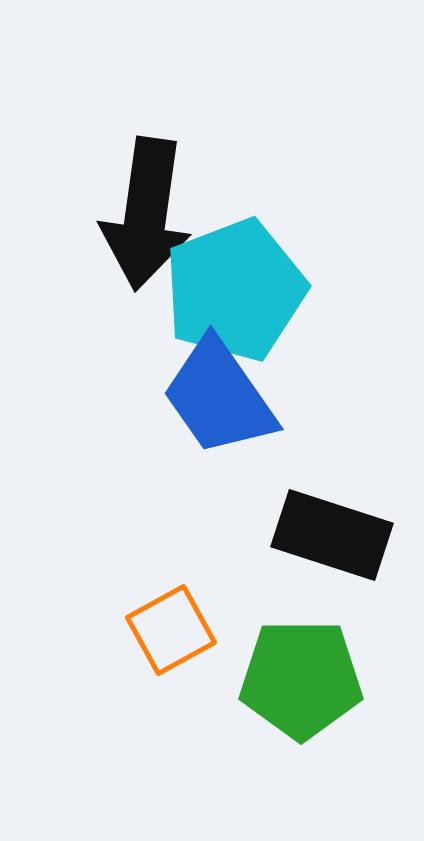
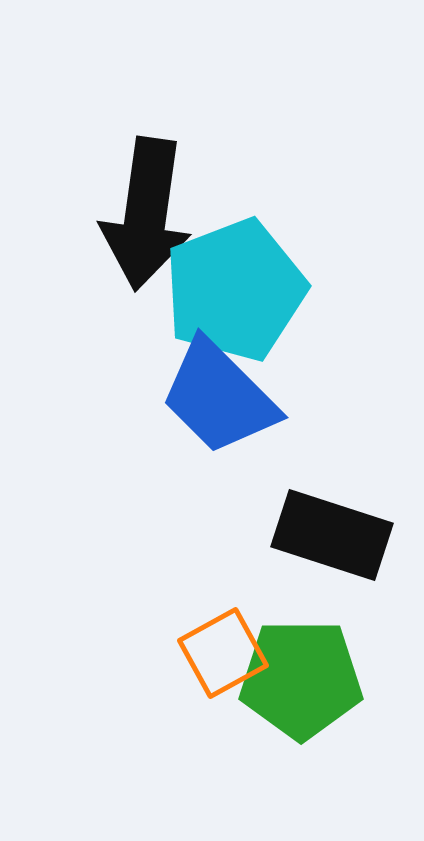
blue trapezoid: rotated 10 degrees counterclockwise
orange square: moved 52 px right, 23 px down
